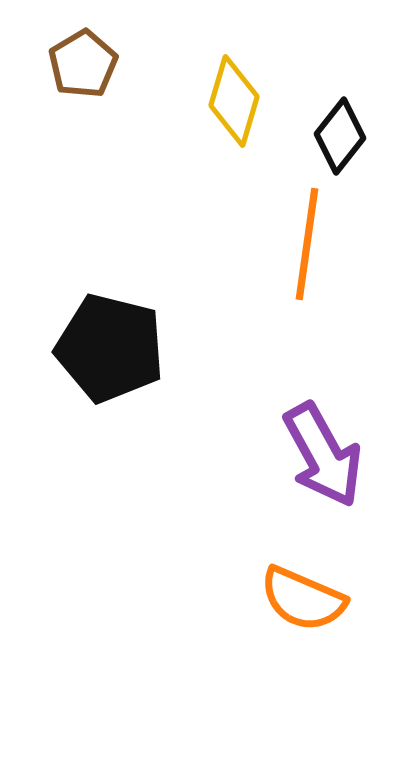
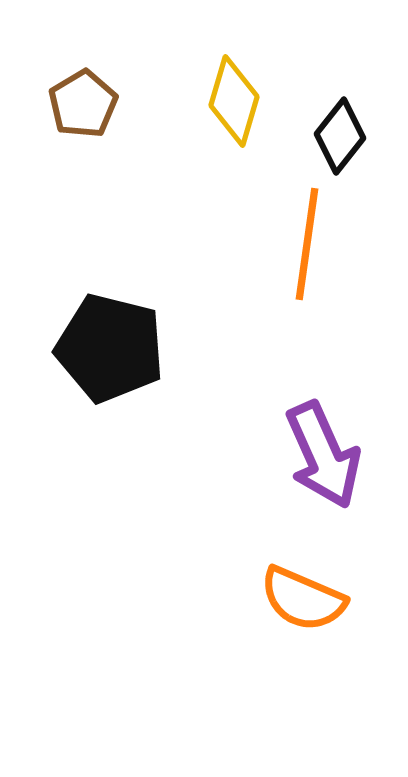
brown pentagon: moved 40 px down
purple arrow: rotated 5 degrees clockwise
